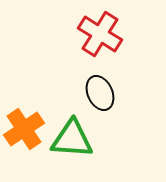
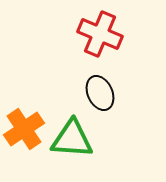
red cross: rotated 9 degrees counterclockwise
